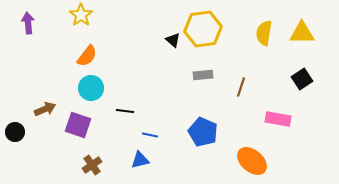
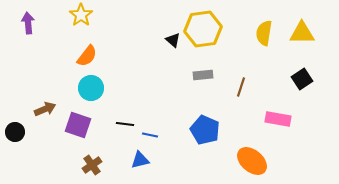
black line: moved 13 px down
blue pentagon: moved 2 px right, 2 px up
